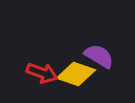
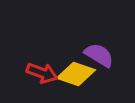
purple semicircle: moved 1 px up
